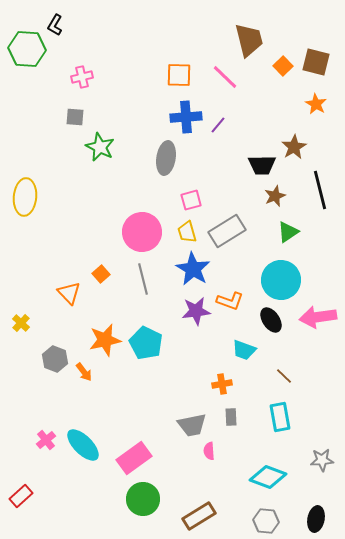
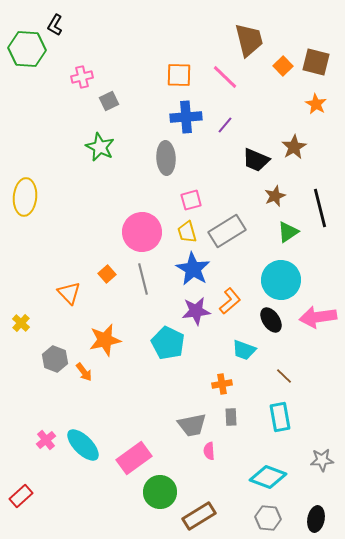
gray square at (75, 117): moved 34 px right, 16 px up; rotated 30 degrees counterclockwise
purple line at (218, 125): moved 7 px right
gray ellipse at (166, 158): rotated 12 degrees counterclockwise
black trapezoid at (262, 165): moved 6 px left, 5 px up; rotated 24 degrees clockwise
black line at (320, 190): moved 18 px down
orange square at (101, 274): moved 6 px right
orange L-shape at (230, 301): rotated 60 degrees counterclockwise
cyan pentagon at (146, 343): moved 22 px right
green circle at (143, 499): moved 17 px right, 7 px up
gray hexagon at (266, 521): moved 2 px right, 3 px up
